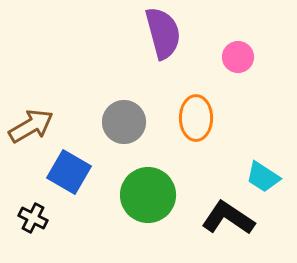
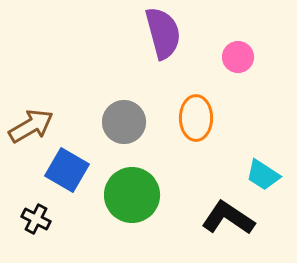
blue square: moved 2 px left, 2 px up
cyan trapezoid: moved 2 px up
green circle: moved 16 px left
black cross: moved 3 px right, 1 px down
